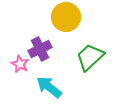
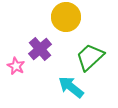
purple cross: rotated 15 degrees counterclockwise
pink star: moved 4 px left, 2 px down
cyan arrow: moved 22 px right
